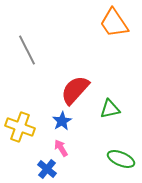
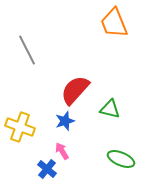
orange trapezoid: rotated 12 degrees clockwise
green triangle: rotated 25 degrees clockwise
blue star: moved 3 px right; rotated 12 degrees clockwise
pink arrow: moved 1 px right, 3 px down
